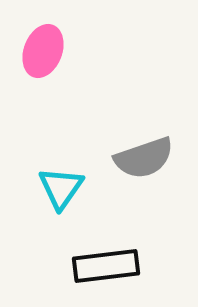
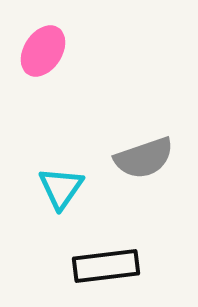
pink ellipse: rotated 12 degrees clockwise
